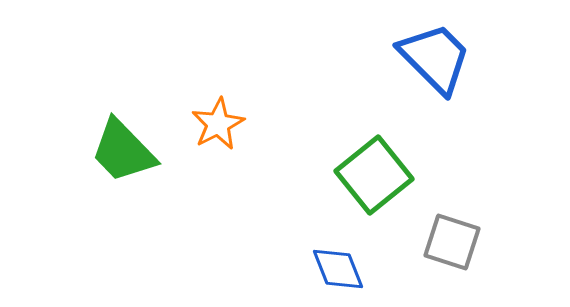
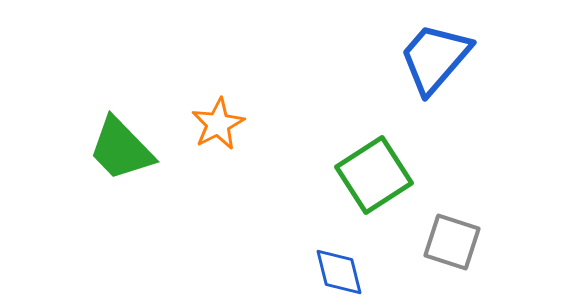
blue trapezoid: rotated 94 degrees counterclockwise
green trapezoid: moved 2 px left, 2 px up
green square: rotated 6 degrees clockwise
blue diamond: moved 1 px right, 3 px down; rotated 8 degrees clockwise
